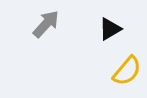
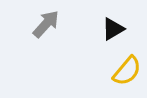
black triangle: moved 3 px right
